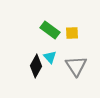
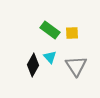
black diamond: moved 3 px left, 1 px up
